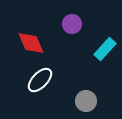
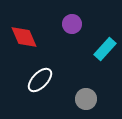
red diamond: moved 7 px left, 6 px up
gray circle: moved 2 px up
